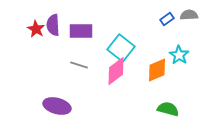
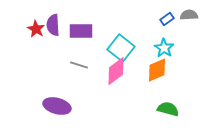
cyan star: moved 15 px left, 7 px up
